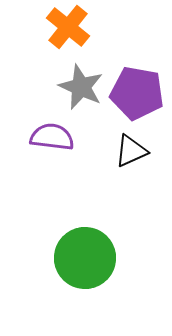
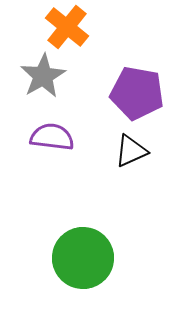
orange cross: moved 1 px left
gray star: moved 38 px left, 11 px up; rotated 18 degrees clockwise
green circle: moved 2 px left
